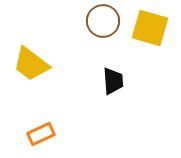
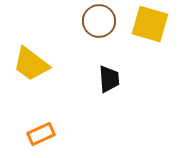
brown circle: moved 4 px left
yellow square: moved 4 px up
black trapezoid: moved 4 px left, 2 px up
